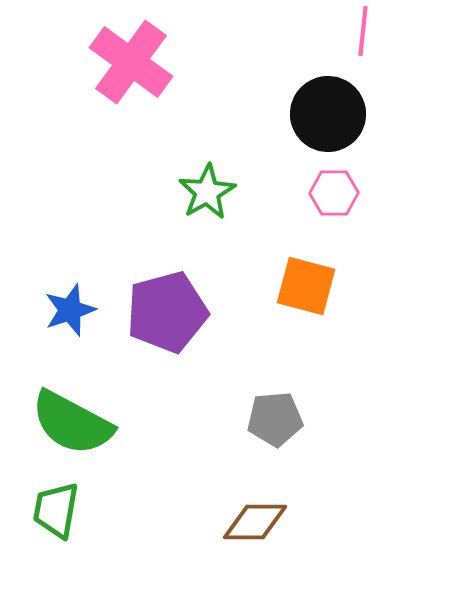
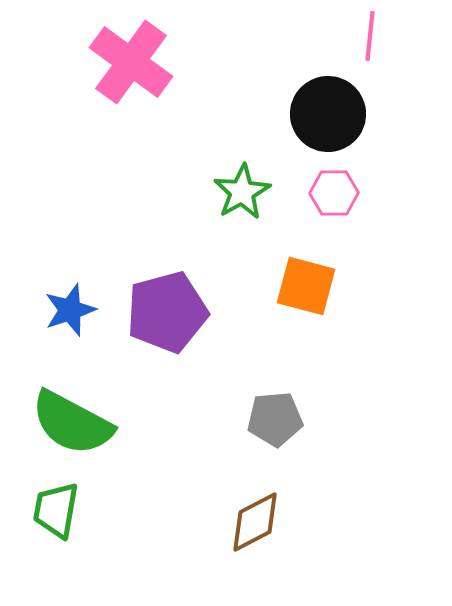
pink line: moved 7 px right, 5 px down
green star: moved 35 px right
brown diamond: rotated 28 degrees counterclockwise
